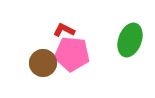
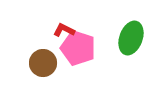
green ellipse: moved 1 px right, 2 px up
pink pentagon: moved 6 px right, 6 px up; rotated 12 degrees clockwise
